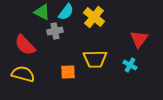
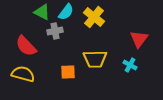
red semicircle: moved 1 px right, 1 px down
